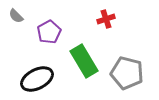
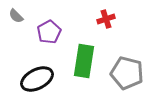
green rectangle: rotated 40 degrees clockwise
